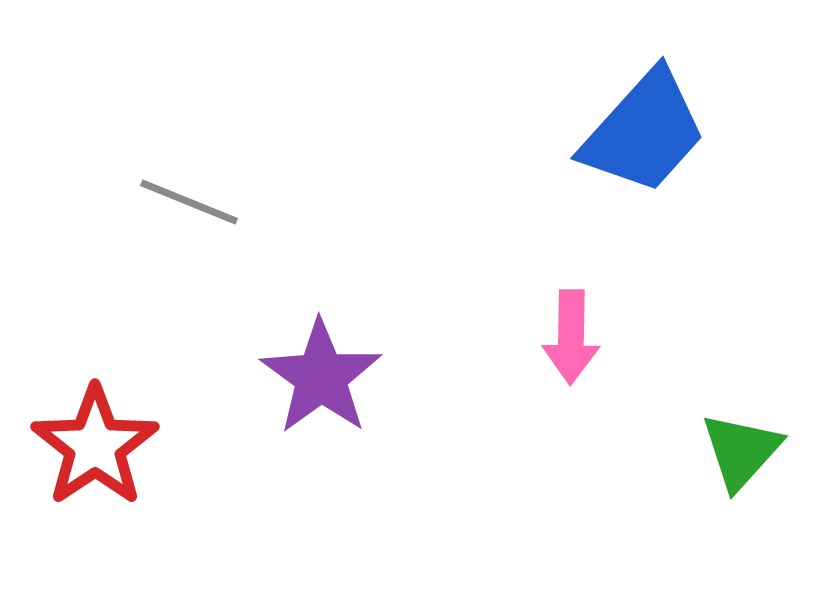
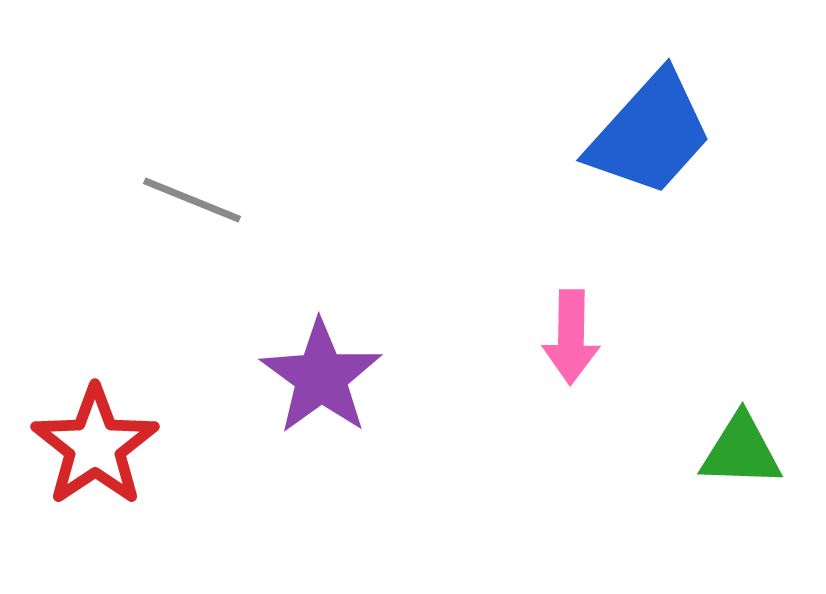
blue trapezoid: moved 6 px right, 2 px down
gray line: moved 3 px right, 2 px up
green triangle: rotated 50 degrees clockwise
